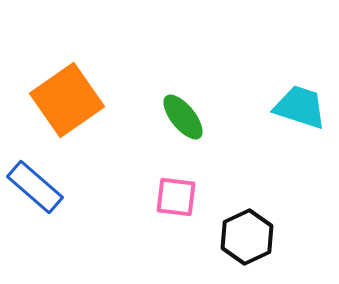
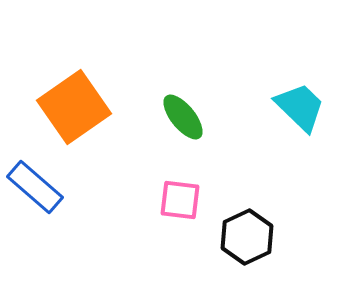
orange square: moved 7 px right, 7 px down
cyan trapezoid: rotated 26 degrees clockwise
pink square: moved 4 px right, 3 px down
